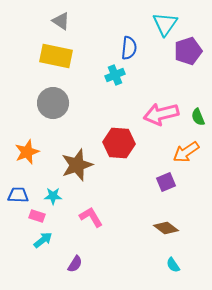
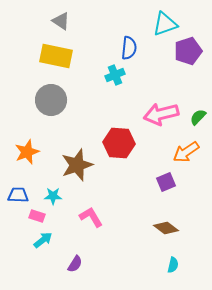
cyan triangle: rotated 36 degrees clockwise
gray circle: moved 2 px left, 3 px up
green semicircle: rotated 66 degrees clockwise
cyan semicircle: rotated 133 degrees counterclockwise
